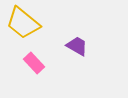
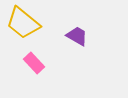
purple trapezoid: moved 10 px up
